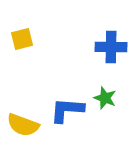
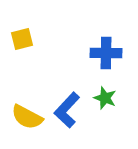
blue cross: moved 5 px left, 6 px down
blue L-shape: rotated 51 degrees counterclockwise
yellow semicircle: moved 4 px right, 8 px up; rotated 8 degrees clockwise
